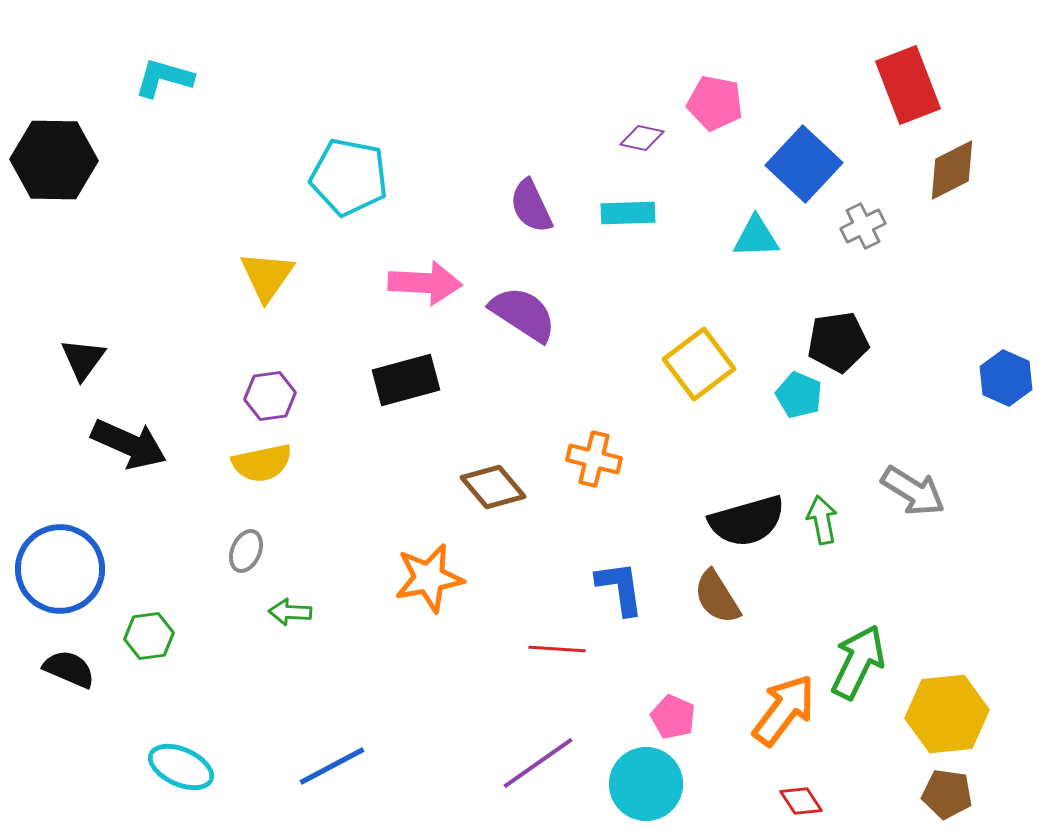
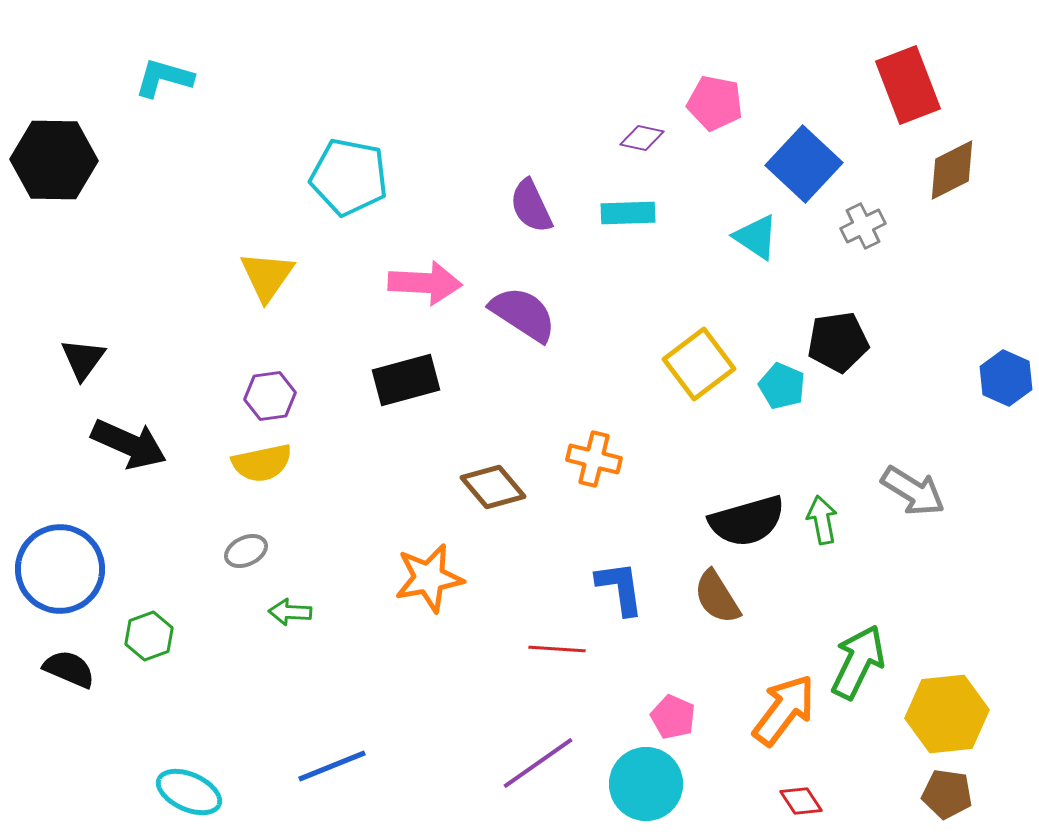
cyan triangle at (756, 237): rotated 36 degrees clockwise
cyan pentagon at (799, 395): moved 17 px left, 9 px up
gray ellipse at (246, 551): rotated 42 degrees clockwise
green hexagon at (149, 636): rotated 12 degrees counterclockwise
blue line at (332, 766): rotated 6 degrees clockwise
cyan ellipse at (181, 767): moved 8 px right, 25 px down
